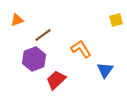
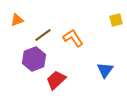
orange L-shape: moved 8 px left, 11 px up
